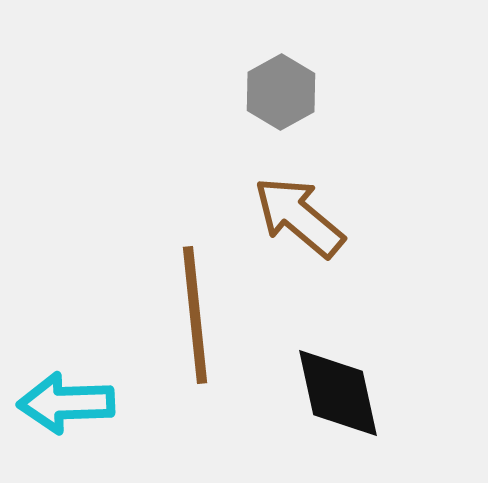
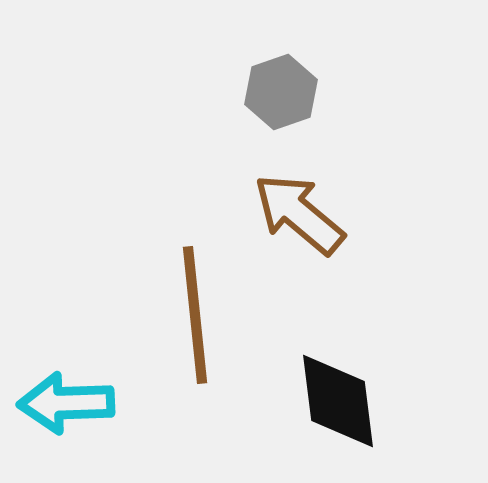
gray hexagon: rotated 10 degrees clockwise
brown arrow: moved 3 px up
black diamond: moved 8 px down; rotated 5 degrees clockwise
